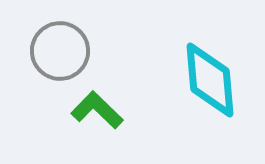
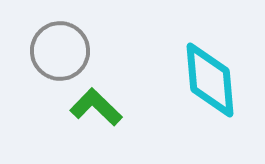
green L-shape: moved 1 px left, 3 px up
